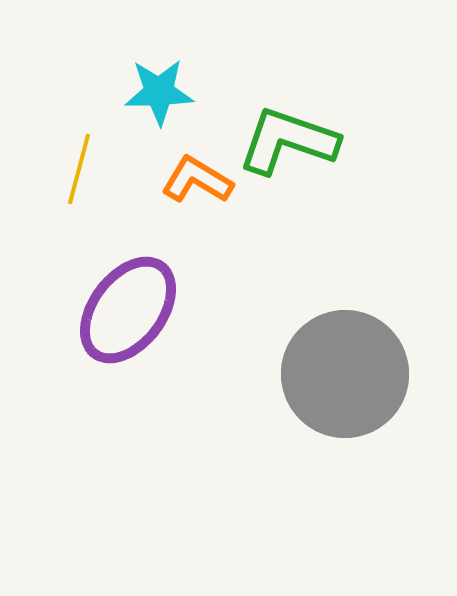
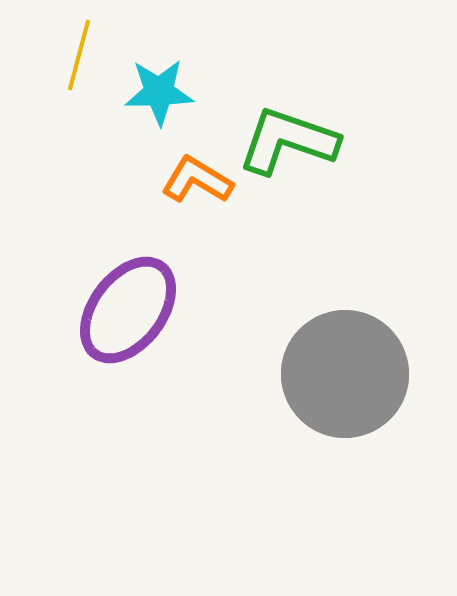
yellow line: moved 114 px up
